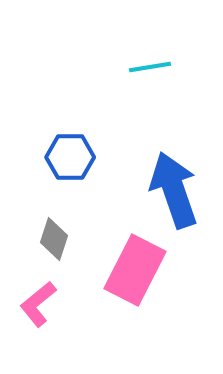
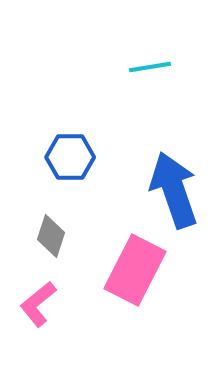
gray diamond: moved 3 px left, 3 px up
